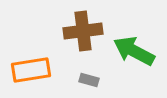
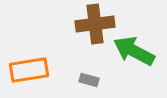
brown cross: moved 12 px right, 7 px up
orange rectangle: moved 2 px left
